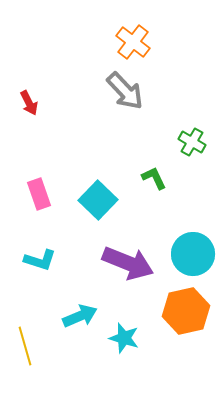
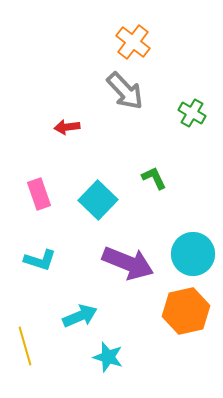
red arrow: moved 38 px right, 24 px down; rotated 110 degrees clockwise
green cross: moved 29 px up
cyan star: moved 16 px left, 19 px down
